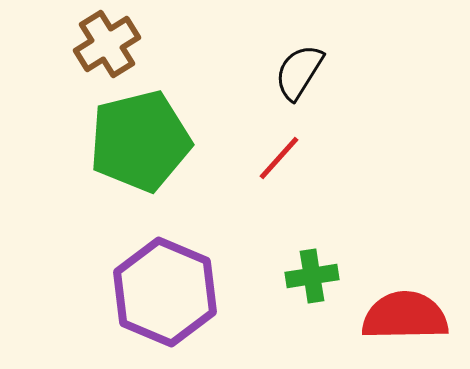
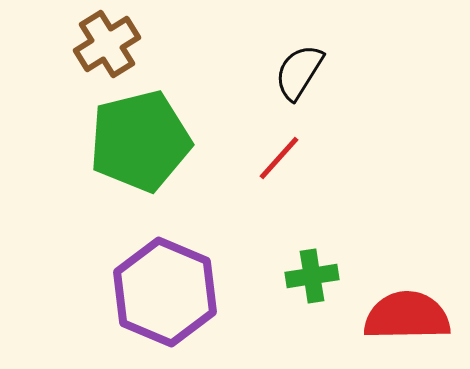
red semicircle: moved 2 px right
